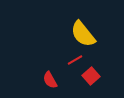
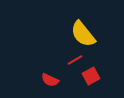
red square: rotated 12 degrees clockwise
red semicircle: rotated 36 degrees counterclockwise
